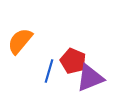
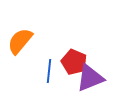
red pentagon: moved 1 px right, 1 px down
blue line: rotated 10 degrees counterclockwise
